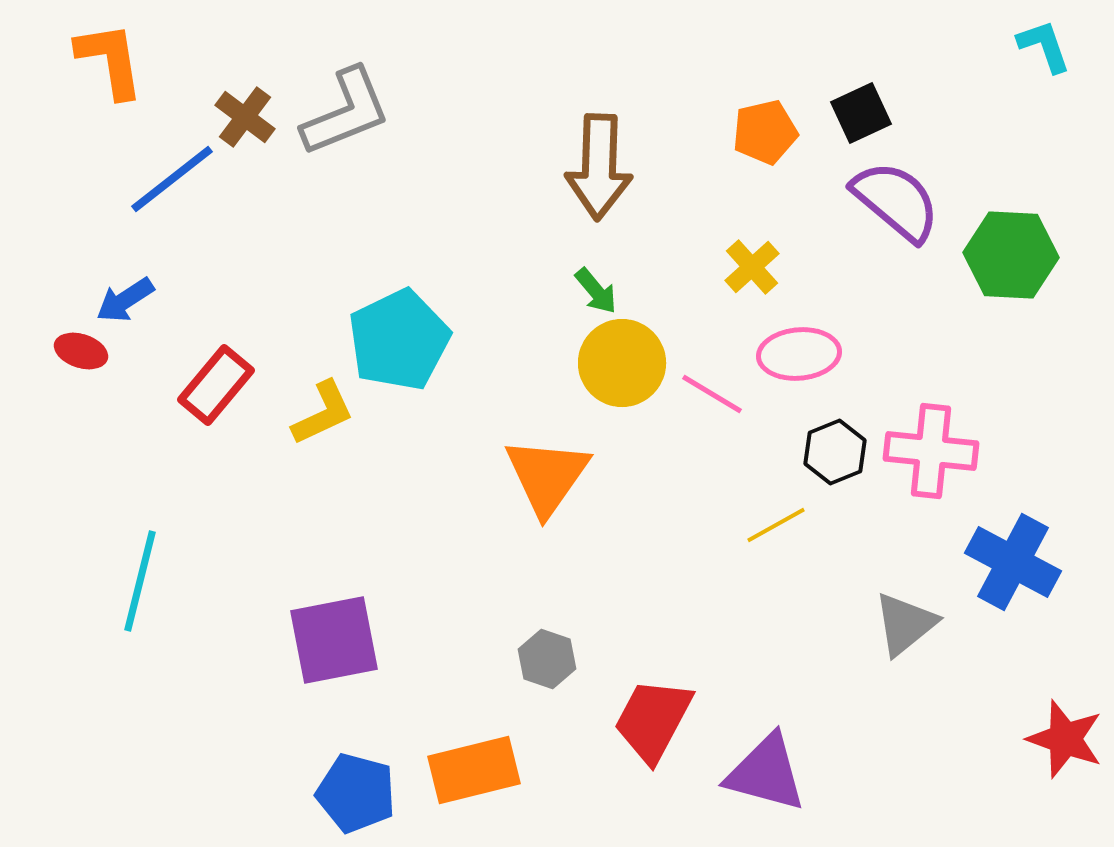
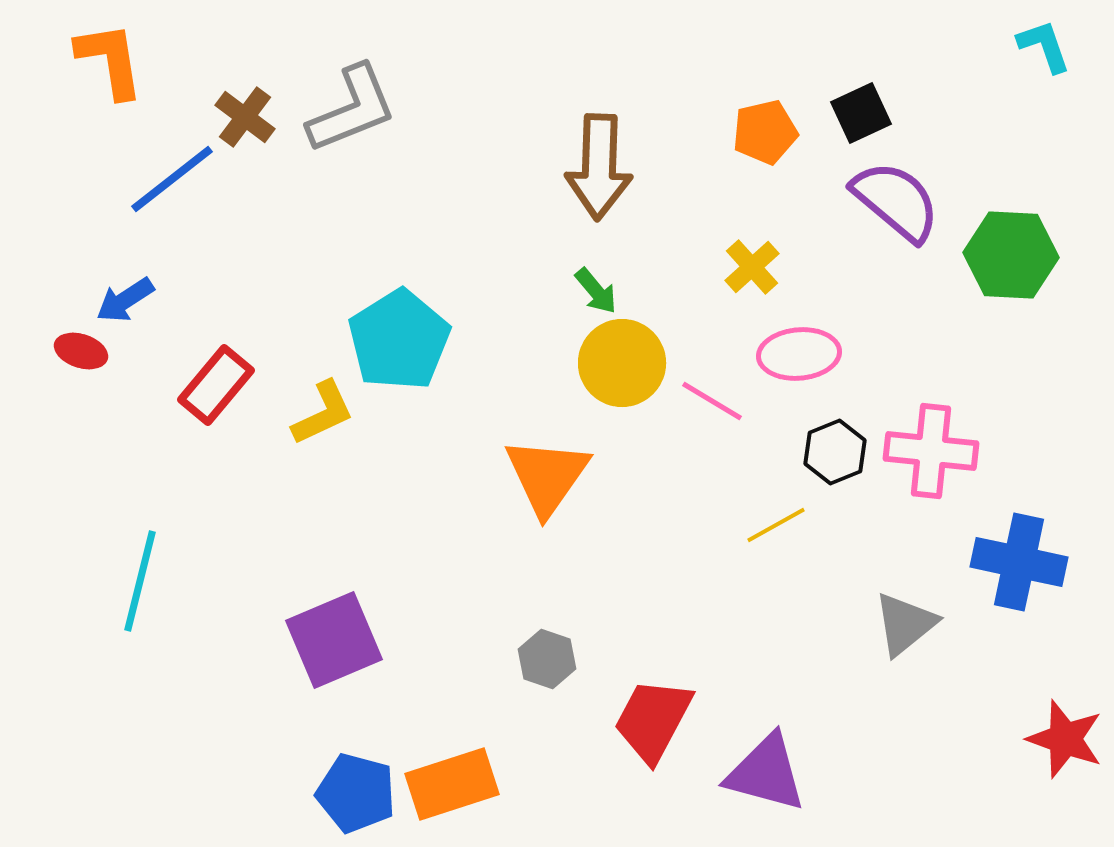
gray L-shape: moved 6 px right, 3 px up
cyan pentagon: rotated 6 degrees counterclockwise
pink line: moved 7 px down
blue cross: moved 6 px right; rotated 16 degrees counterclockwise
purple square: rotated 12 degrees counterclockwise
orange rectangle: moved 22 px left, 14 px down; rotated 4 degrees counterclockwise
